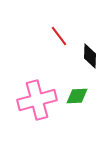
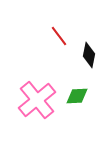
black diamond: moved 1 px left, 1 px up; rotated 10 degrees clockwise
pink cross: rotated 24 degrees counterclockwise
